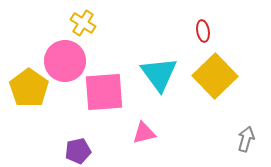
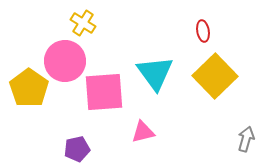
cyan triangle: moved 4 px left, 1 px up
pink triangle: moved 1 px left, 1 px up
purple pentagon: moved 1 px left, 2 px up
